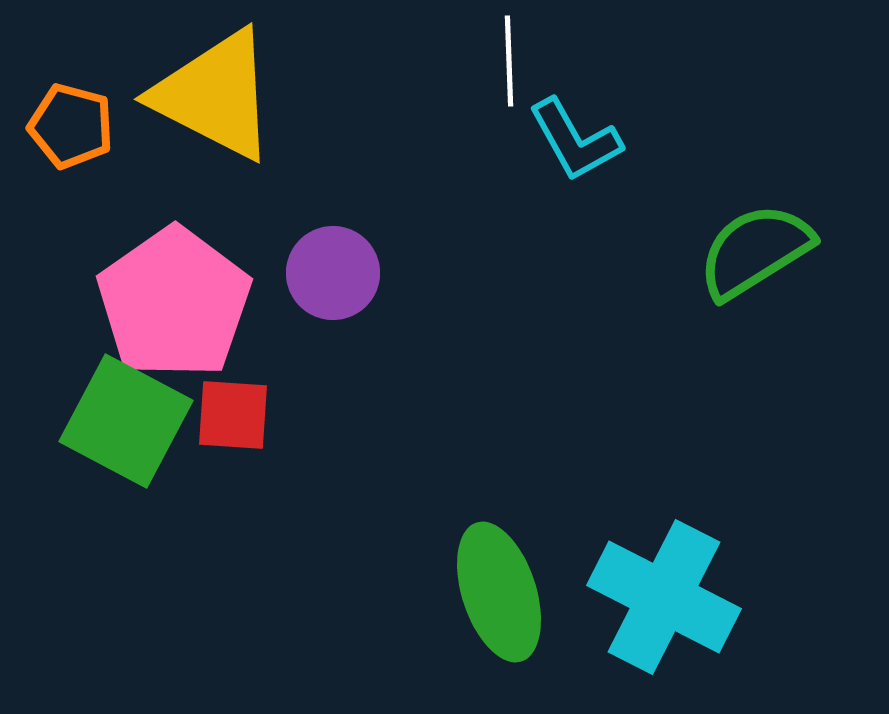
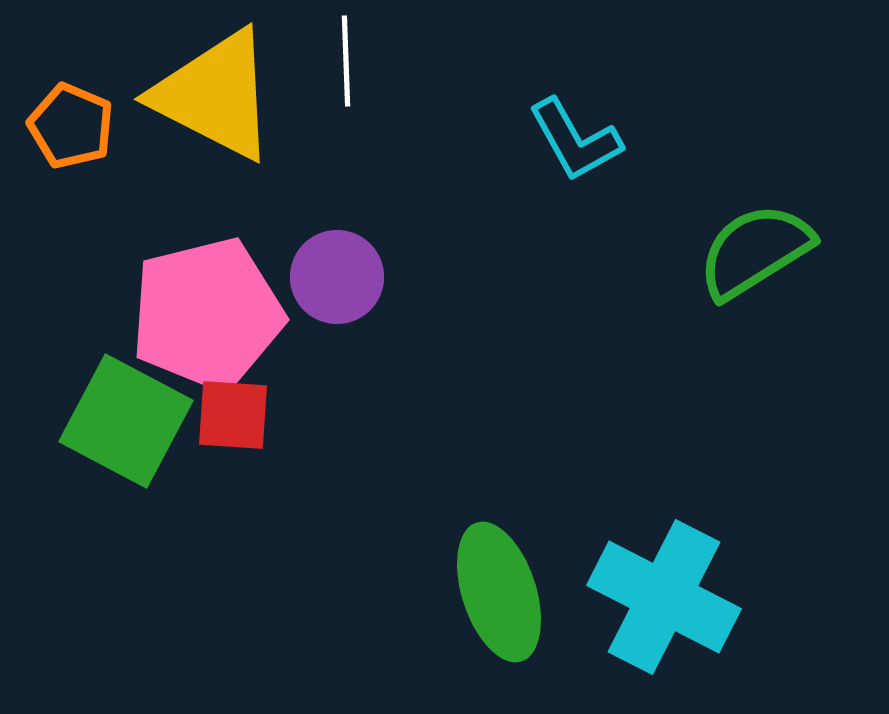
white line: moved 163 px left
orange pentagon: rotated 8 degrees clockwise
purple circle: moved 4 px right, 4 px down
pink pentagon: moved 33 px right, 11 px down; rotated 21 degrees clockwise
